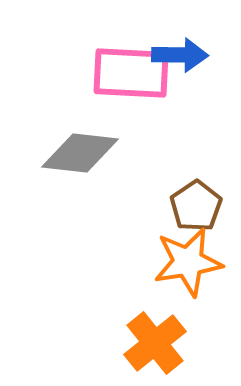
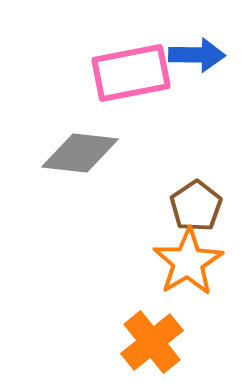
blue arrow: moved 17 px right
pink rectangle: rotated 14 degrees counterclockwise
orange star: rotated 22 degrees counterclockwise
orange cross: moved 3 px left, 1 px up
